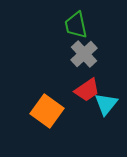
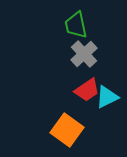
cyan triangle: moved 1 px right, 7 px up; rotated 25 degrees clockwise
orange square: moved 20 px right, 19 px down
